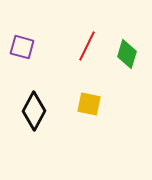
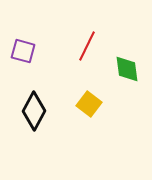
purple square: moved 1 px right, 4 px down
green diamond: moved 15 px down; rotated 24 degrees counterclockwise
yellow square: rotated 25 degrees clockwise
